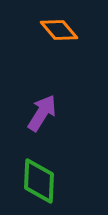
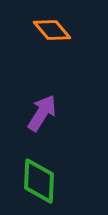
orange diamond: moved 7 px left
